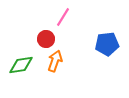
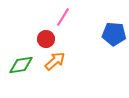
blue pentagon: moved 7 px right, 10 px up; rotated 10 degrees clockwise
orange arrow: rotated 30 degrees clockwise
